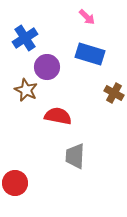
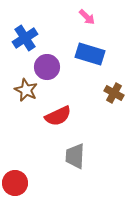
red semicircle: rotated 144 degrees clockwise
